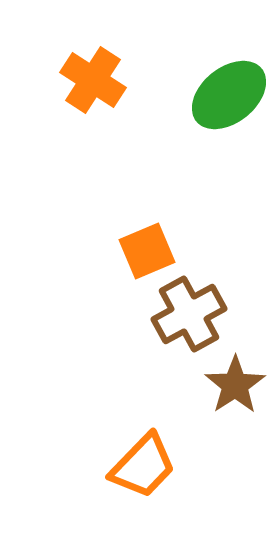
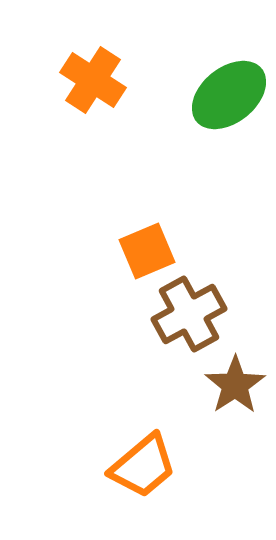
orange trapezoid: rotated 6 degrees clockwise
